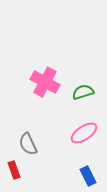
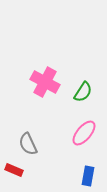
green semicircle: rotated 140 degrees clockwise
pink ellipse: rotated 16 degrees counterclockwise
red rectangle: rotated 48 degrees counterclockwise
blue rectangle: rotated 36 degrees clockwise
